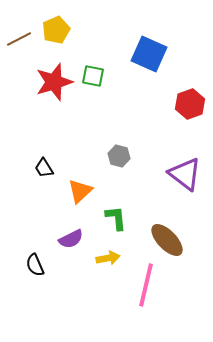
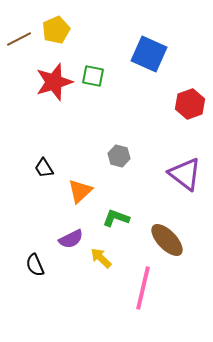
green L-shape: rotated 64 degrees counterclockwise
yellow arrow: moved 7 px left; rotated 125 degrees counterclockwise
pink line: moved 3 px left, 3 px down
